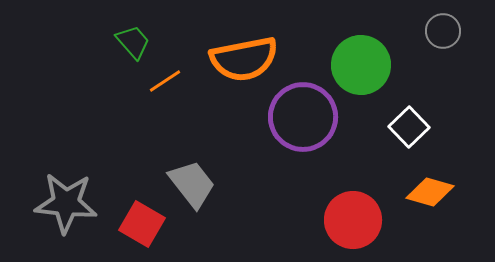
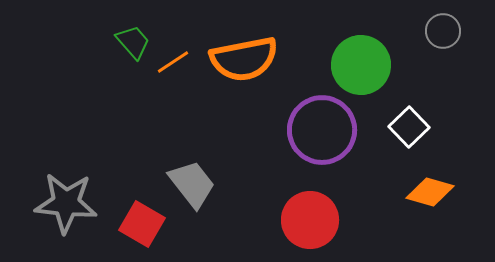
orange line: moved 8 px right, 19 px up
purple circle: moved 19 px right, 13 px down
red circle: moved 43 px left
